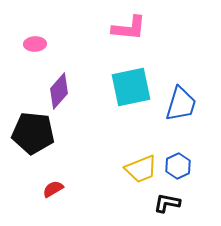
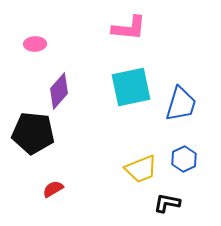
blue hexagon: moved 6 px right, 7 px up
